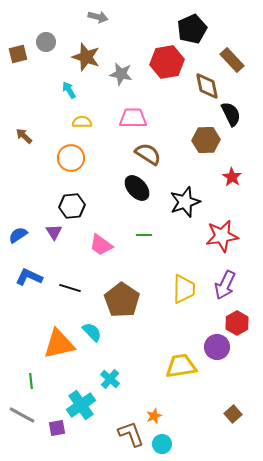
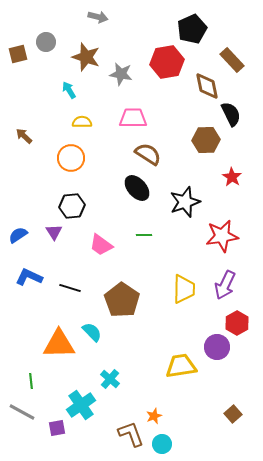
orange triangle at (59, 344): rotated 12 degrees clockwise
gray line at (22, 415): moved 3 px up
